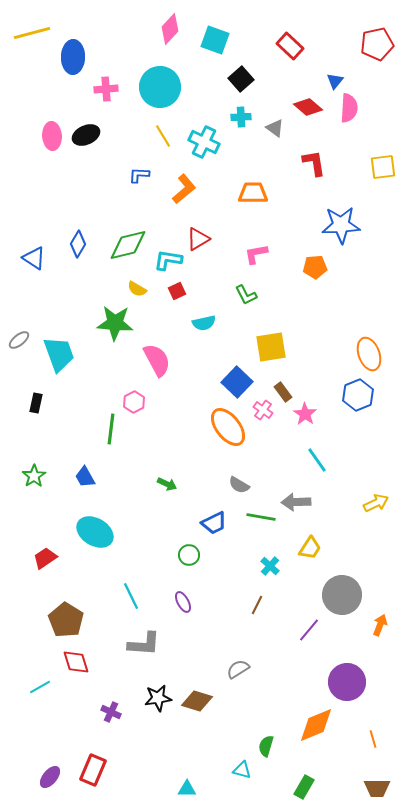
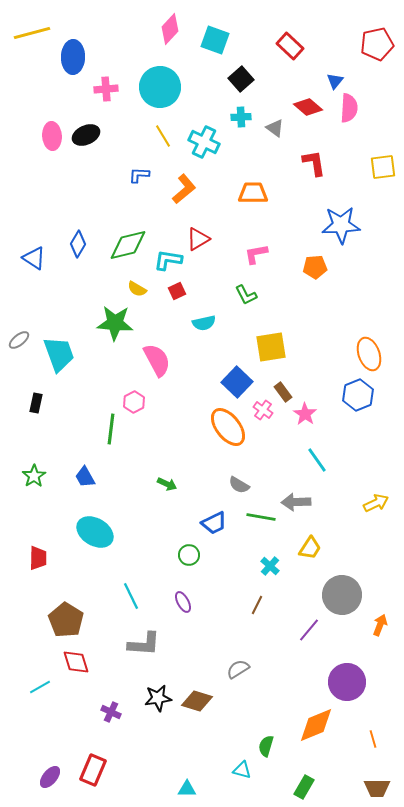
red trapezoid at (45, 558): moved 7 px left; rotated 125 degrees clockwise
